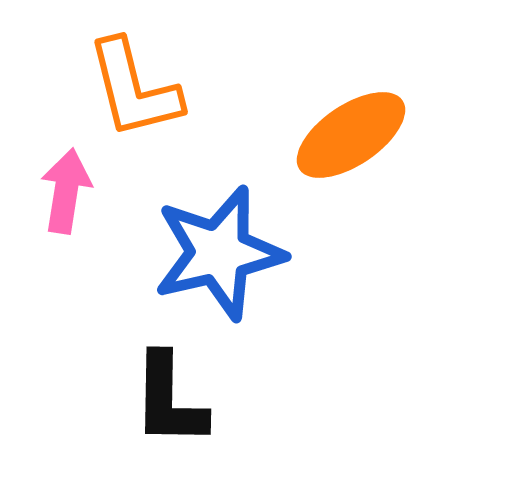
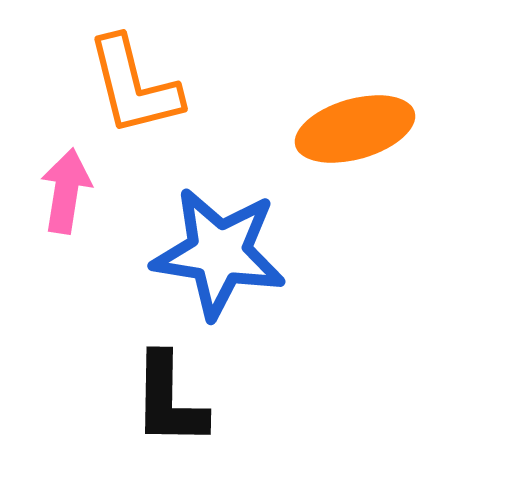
orange L-shape: moved 3 px up
orange ellipse: moved 4 px right, 6 px up; rotated 18 degrees clockwise
blue star: rotated 22 degrees clockwise
